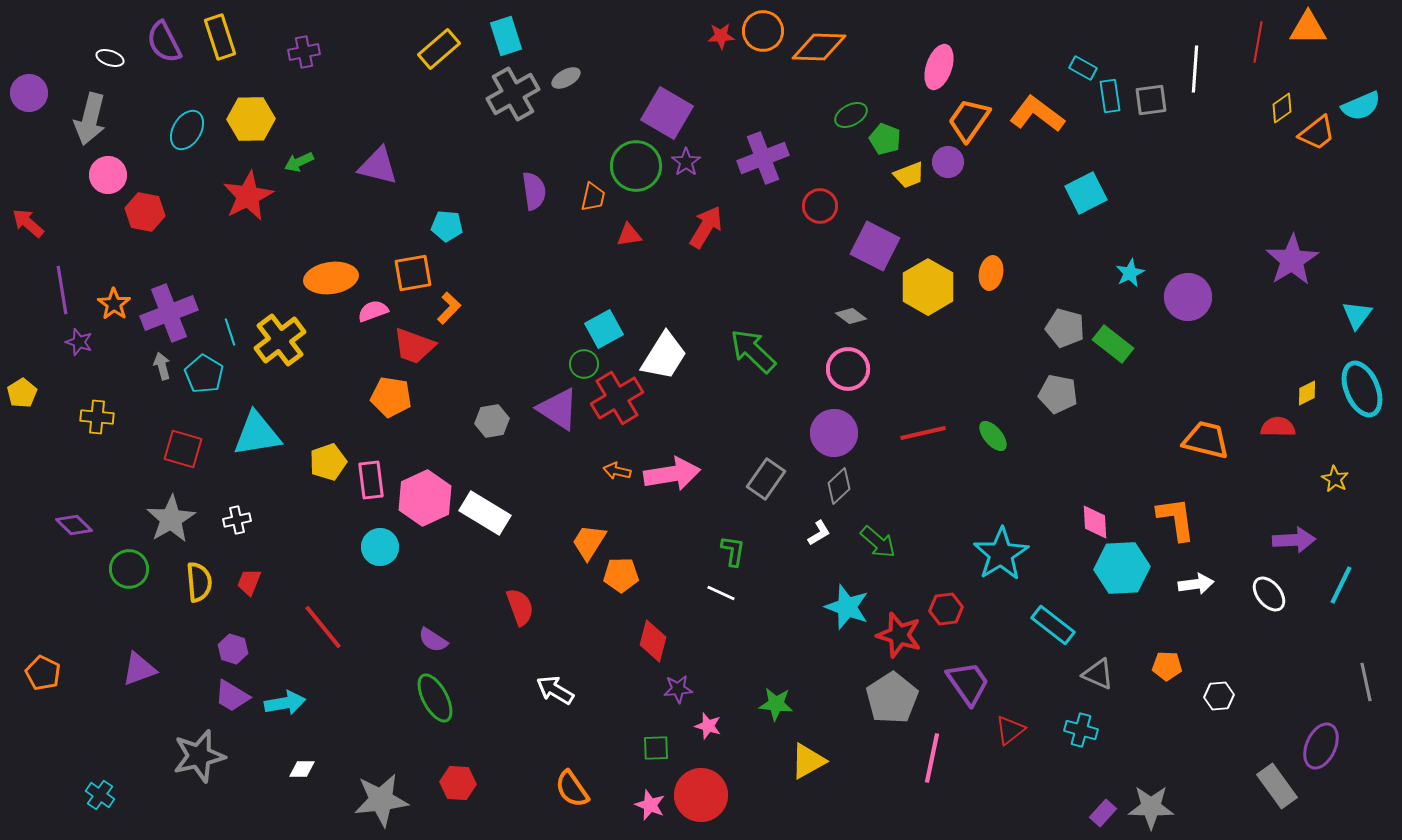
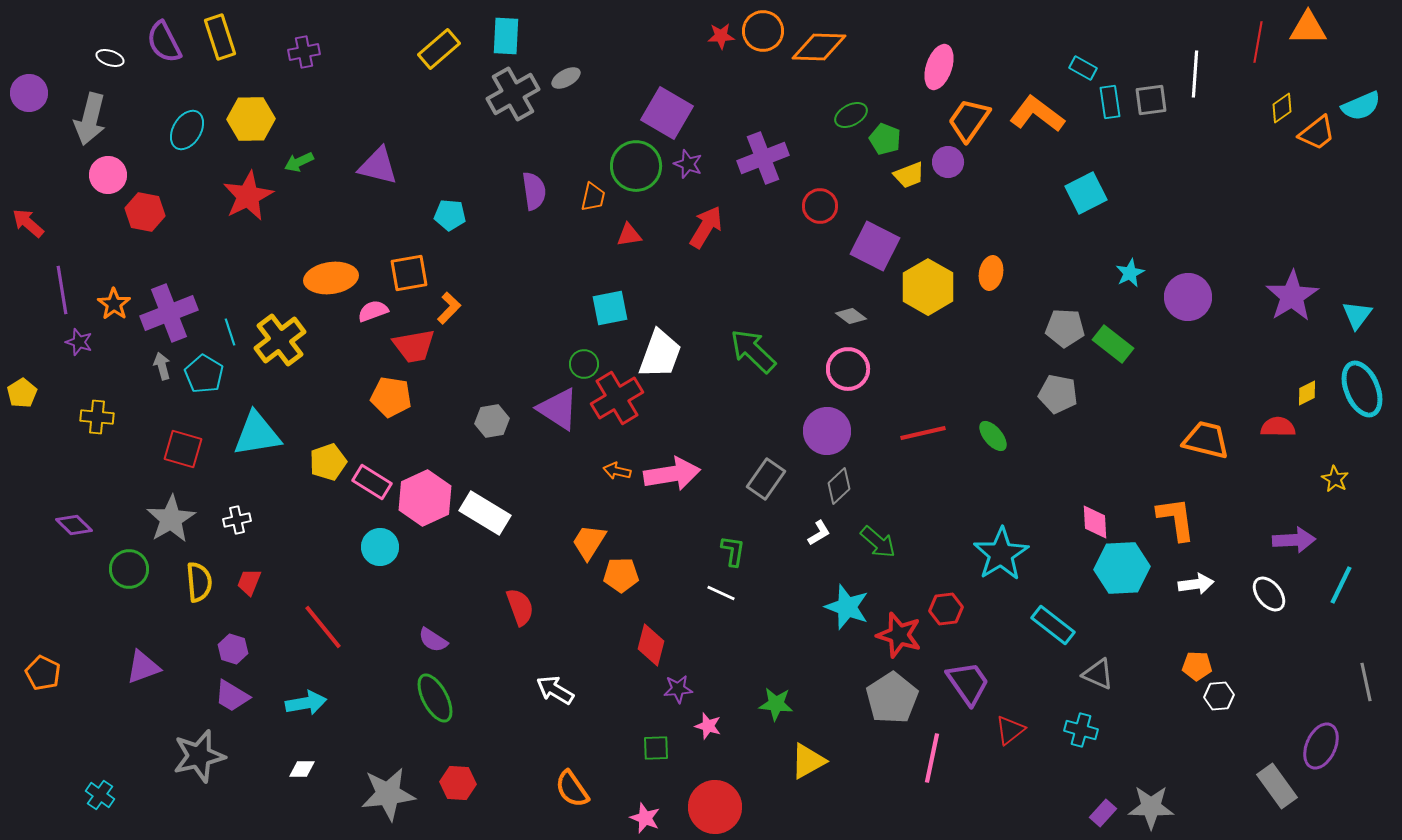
cyan rectangle at (506, 36): rotated 21 degrees clockwise
white line at (1195, 69): moved 5 px down
cyan rectangle at (1110, 96): moved 6 px down
purple star at (686, 162): moved 2 px right, 2 px down; rotated 16 degrees counterclockwise
cyan pentagon at (447, 226): moved 3 px right, 11 px up
purple star at (1292, 260): moved 36 px down
orange square at (413, 273): moved 4 px left
gray pentagon at (1065, 328): rotated 12 degrees counterclockwise
cyan square at (604, 329): moved 6 px right, 21 px up; rotated 18 degrees clockwise
red trapezoid at (414, 346): rotated 30 degrees counterclockwise
white trapezoid at (664, 356): moved 4 px left, 2 px up; rotated 12 degrees counterclockwise
purple circle at (834, 433): moved 7 px left, 2 px up
pink rectangle at (371, 480): moved 1 px right, 2 px down; rotated 51 degrees counterclockwise
red diamond at (653, 641): moved 2 px left, 4 px down
orange pentagon at (1167, 666): moved 30 px right
purple triangle at (139, 669): moved 4 px right, 2 px up
cyan arrow at (285, 703): moved 21 px right
red circle at (701, 795): moved 14 px right, 12 px down
gray star at (381, 800): moved 7 px right, 6 px up
pink star at (650, 805): moved 5 px left, 13 px down
